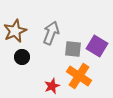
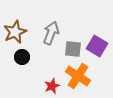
brown star: moved 1 px down
orange cross: moved 1 px left
